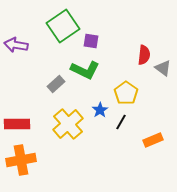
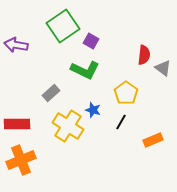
purple square: rotated 21 degrees clockwise
gray rectangle: moved 5 px left, 9 px down
blue star: moved 7 px left; rotated 21 degrees counterclockwise
yellow cross: moved 2 px down; rotated 16 degrees counterclockwise
orange cross: rotated 12 degrees counterclockwise
